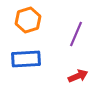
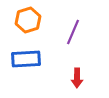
purple line: moved 3 px left, 2 px up
red arrow: moved 1 px left, 2 px down; rotated 114 degrees clockwise
